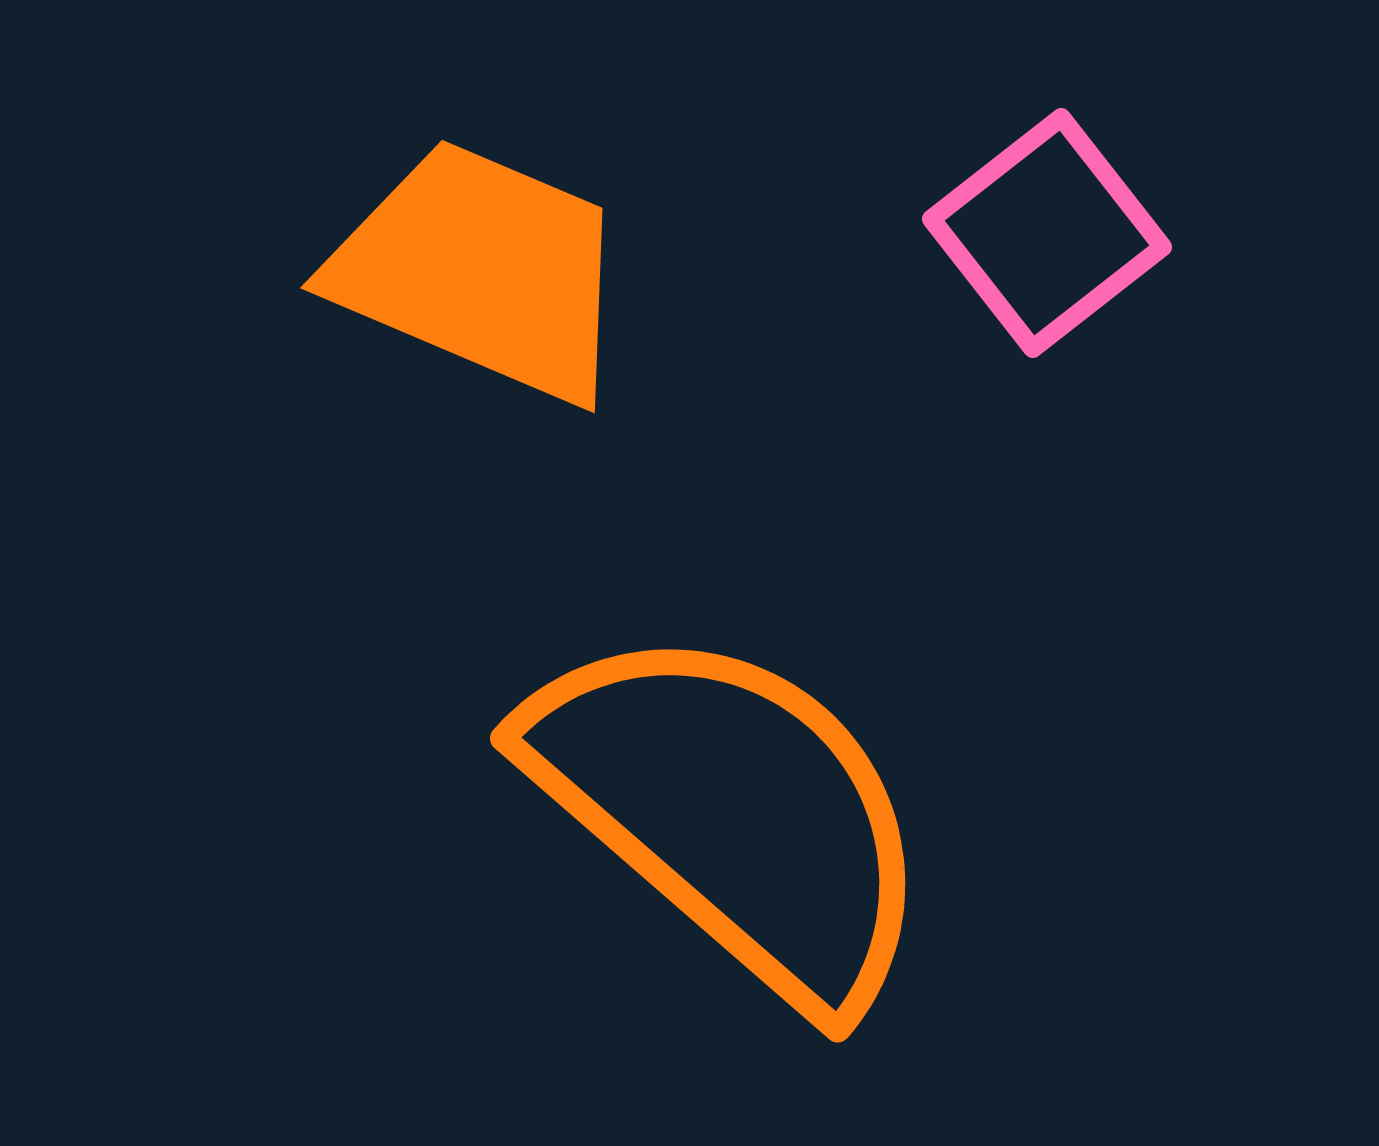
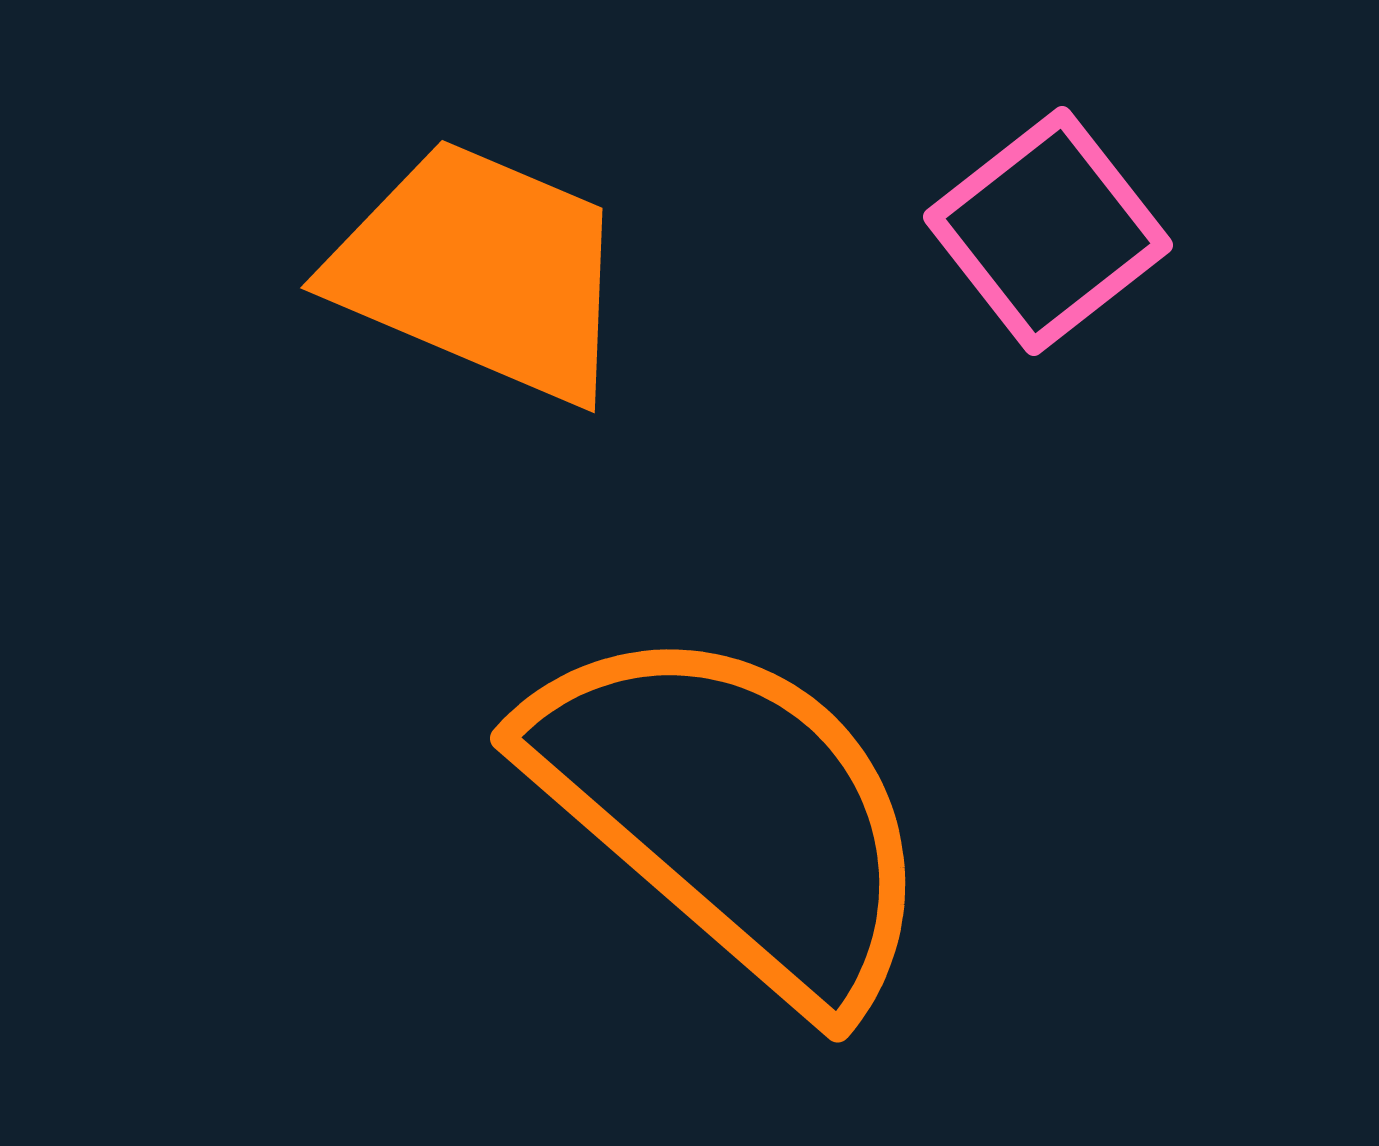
pink square: moved 1 px right, 2 px up
